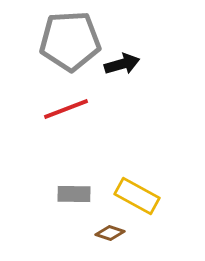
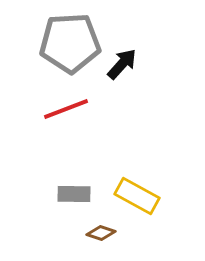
gray pentagon: moved 2 px down
black arrow: rotated 32 degrees counterclockwise
brown diamond: moved 9 px left
